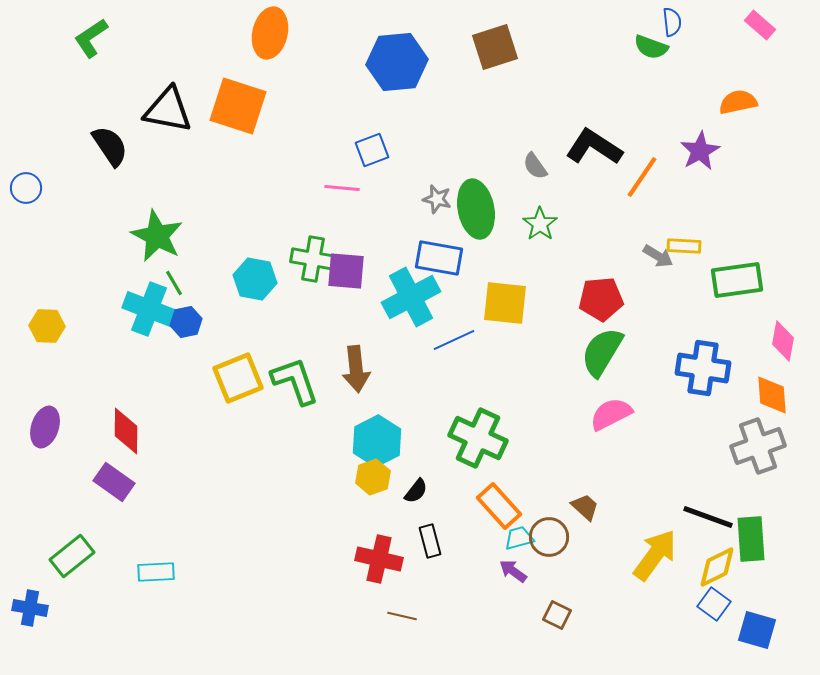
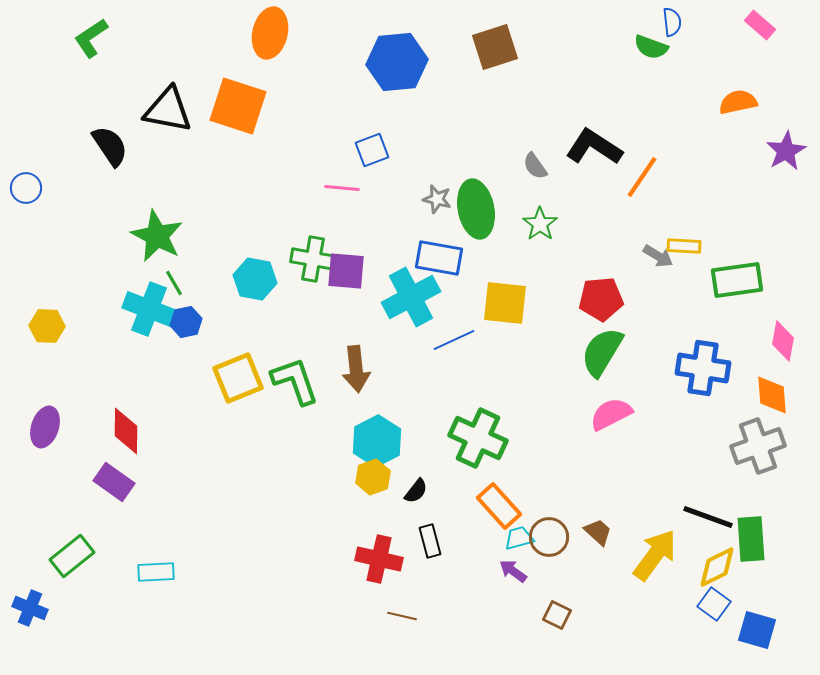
purple star at (700, 151): moved 86 px right
brown trapezoid at (585, 507): moved 13 px right, 25 px down
blue cross at (30, 608): rotated 12 degrees clockwise
